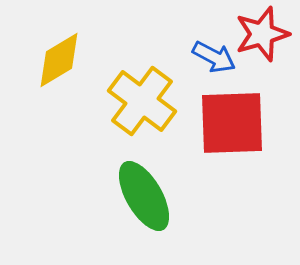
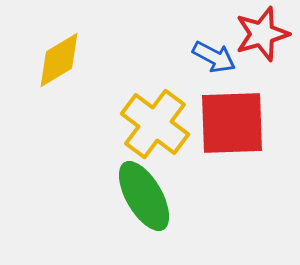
yellow cross: moved 13 px right, 23 px down
